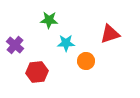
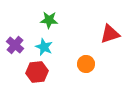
cyan star: moved 22 px left, 4 px down; rotated 24 degrees clockwise
orange circle: moved 3 px down
